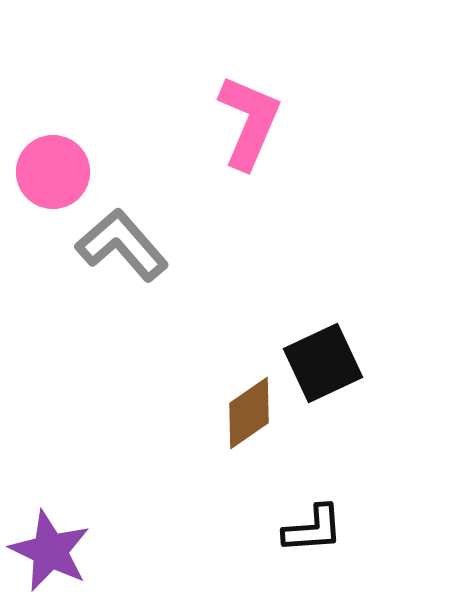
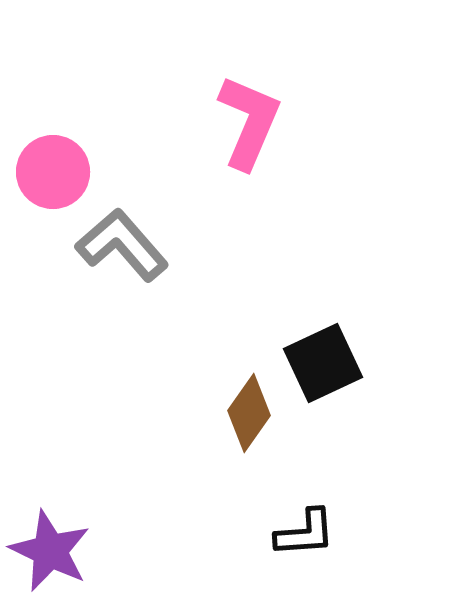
brown diamond: rotated 20 degrees counterclockwise
black L-shape: moved 8 px left, 4 px down
